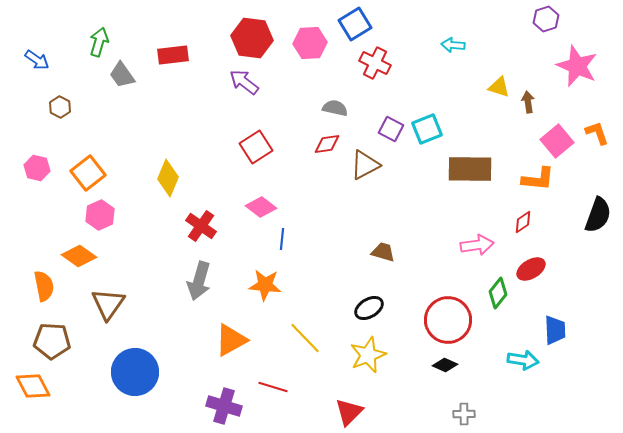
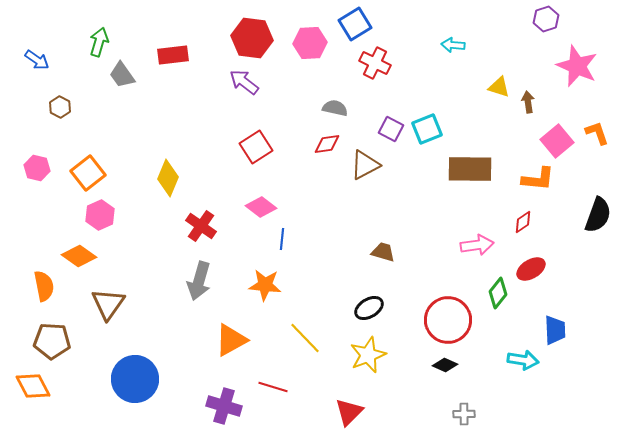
blue circle at (135, 372): moved 7 px down
